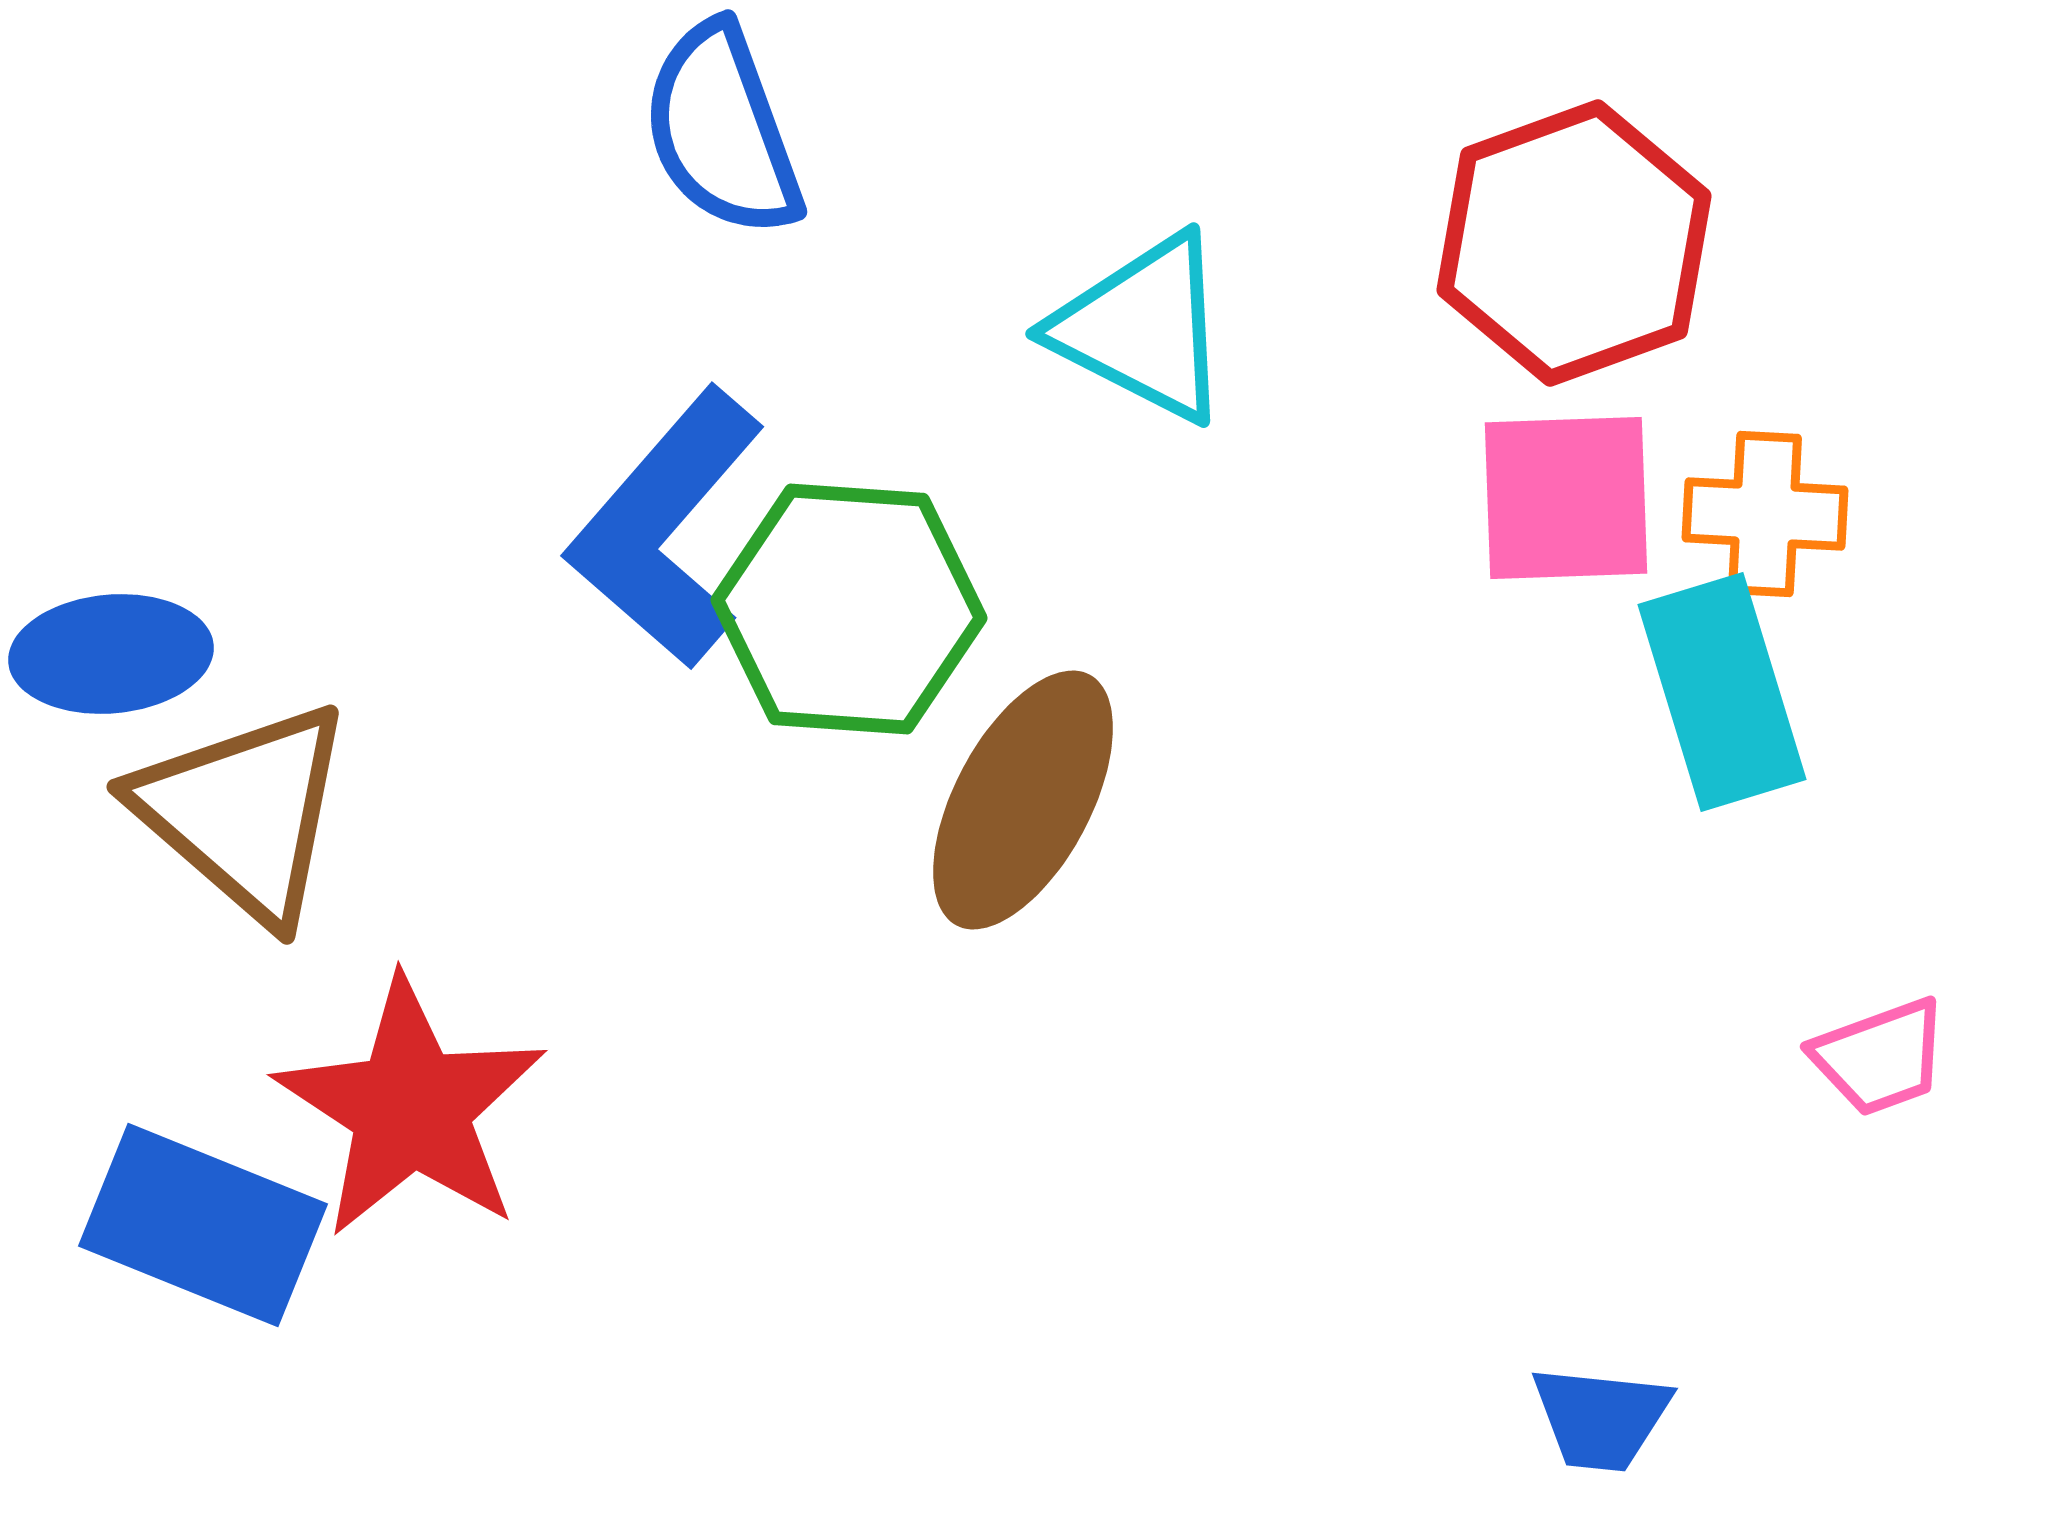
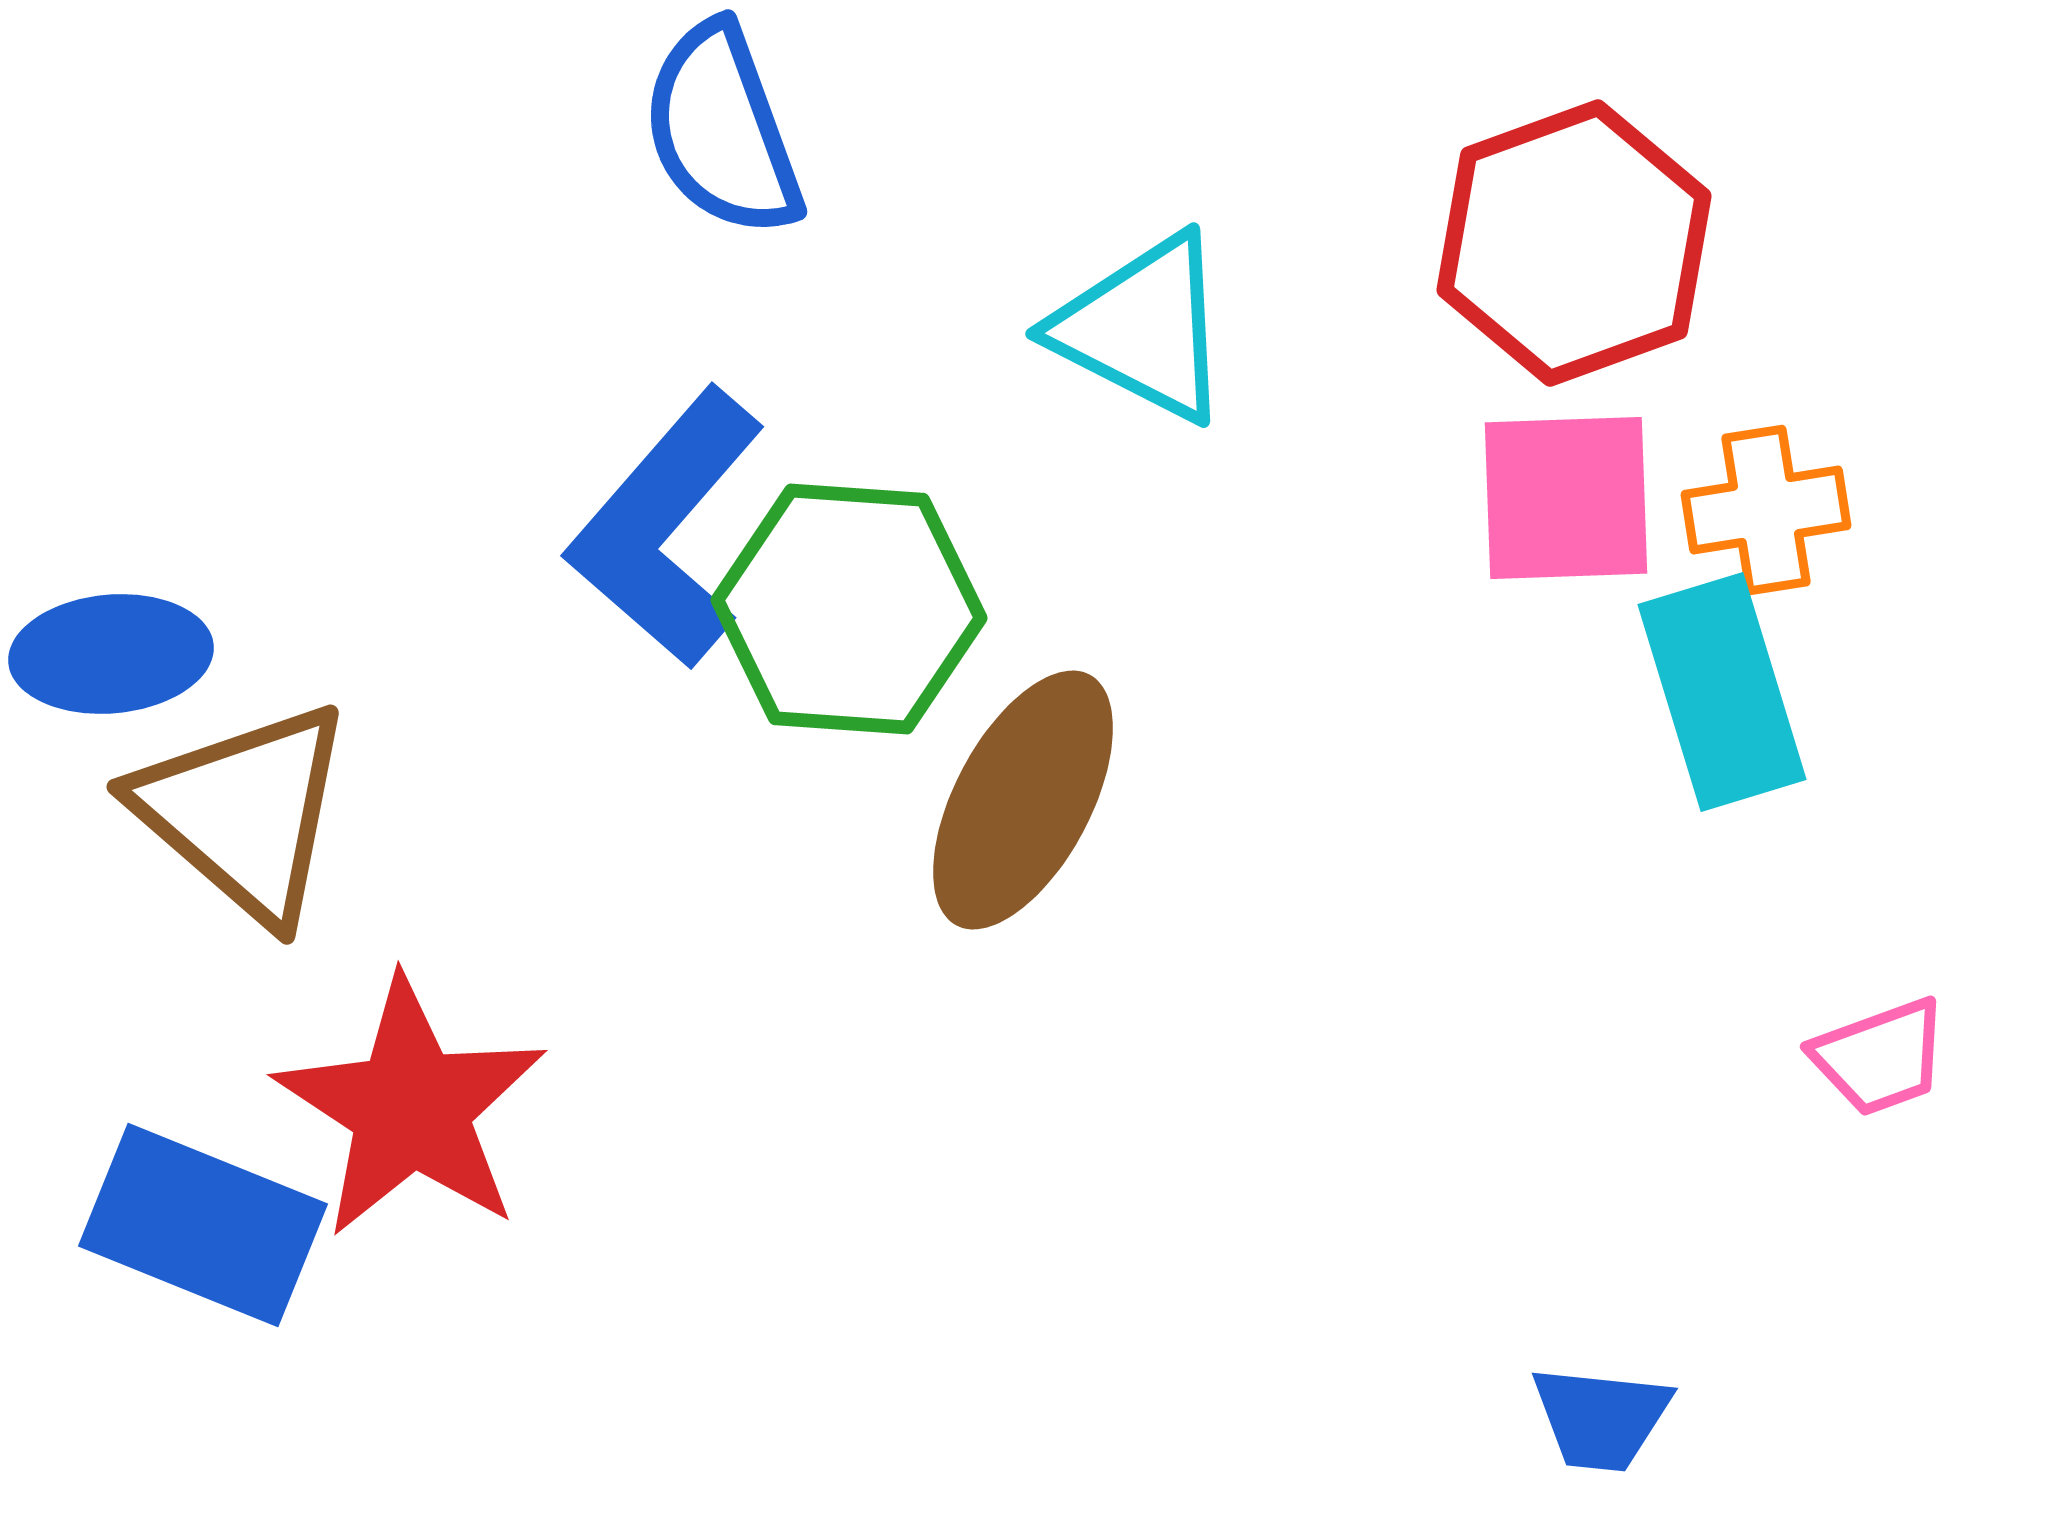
orange cross: moved 1 px right, 4 px up; rotated 12 degrees counterclockwise
